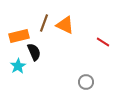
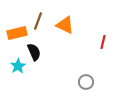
brown line: moved 6 px left, 2 px up
orange rectangle: moved 2 px left, 3 px up
red line: rotated 72 degrees clockwise
